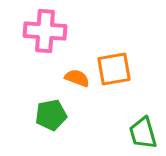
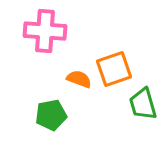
orange square: rotated 9 degrees counterclockwise
orange semicircle: moved 2 px right, 1 px down
green trapezoid: moved 29 px up
